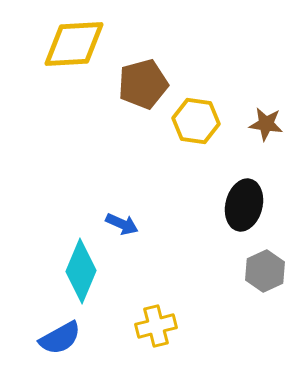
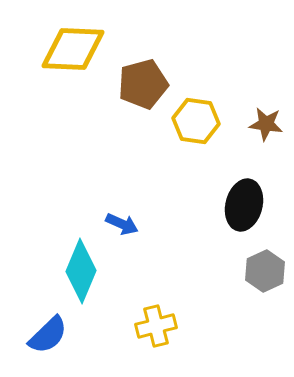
yellow diamond: moved 1 px left, 5 px down; rotated 6 degrees clockwise
blue semicircle: moved 12 px left, 3 px up; rotated 15 degrees counterclockwise
